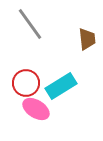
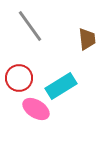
gray line: moved 2 px down
red circle: moved 7 px left, 5 px up
